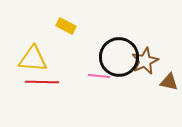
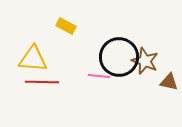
brown star: rotated 24 degrees counterclockwise
